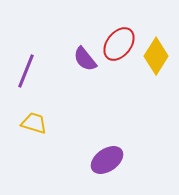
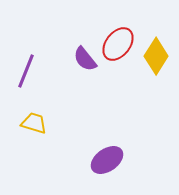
red ellipse: moved 1 px left
